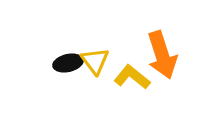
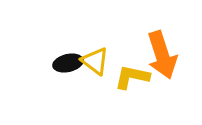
yellow triangle: rotated 16 degrees counterclockwise
yellow L-shape: rotated 27 degrees counterclockwise
